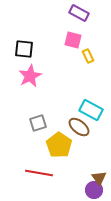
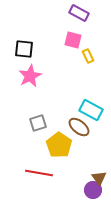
purple circle: moved 1 px left
